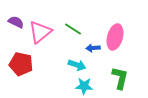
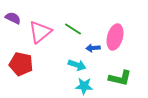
purple semicircle: moved 3 px left, 4 px up
green L-shape: rotated 90 degrees clockwise
